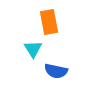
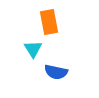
blue semicircle: moved 1 px down
